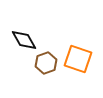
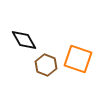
brown hexagon: moved 2 px down; rotated 20 degrees counterclockwise
